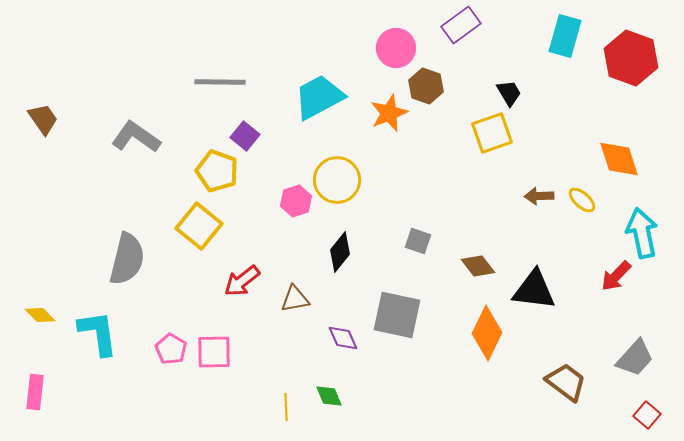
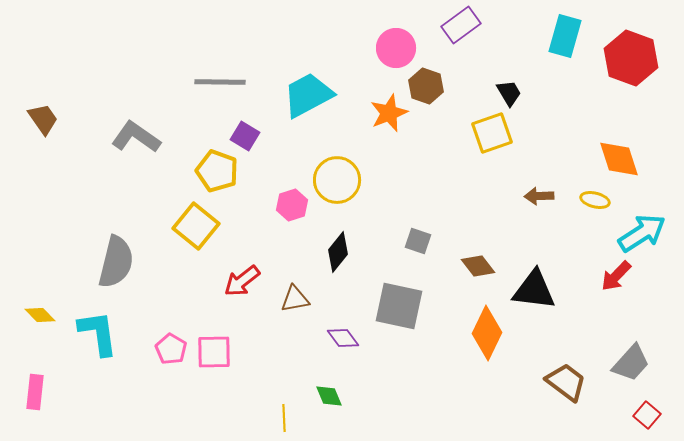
cyan trapezoid at (319, 97): moved 11 px left, 2 px up
purple square at (245, 136): rotated 8 degrees counterclockwise
yellow ellipse at (582, 200): moved 13 px right; rotated 28 degrees counterclockwise
pink hexagon at (296, 201): moved 4 px left, 4 px down
yellow square at (199, 226): moved 3 px left
cyan arrow at (642, 233): rotated 69 degrees clockwise
black diamond at (340, 252): moved 2 px left
gray semicircle at (127, 259): moved 11 px left, 3 px down
gray square at (397, 315): moved 2 px right, 9 px up
purple diamond at (343, 338): rotated 12 degrees counterclockwise
gray trapezoid at (635, 358): moved 4 px left, 5 px down
yellow line at (286, 407): moved 2 px left, 11 px down
